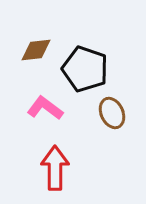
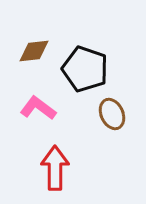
brown diamond: moved 2 px left, 1 px down
pink L-shape: moved 7 px left
brown ellipse: moved 1 px down
